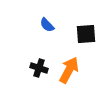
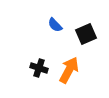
blue semicircle: moved 8 px right
black square: rotated 20 degrees counterclockwise
